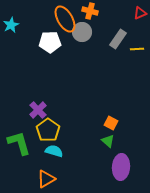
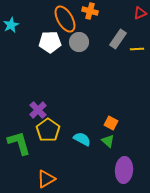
gray circle: moved 3 px left, 10 px down
cyan semicircle: moved 28 px right, 12 px up; rotated 12 degrees clockwise
purple ellipse: moved 3 px right, 3 px down
